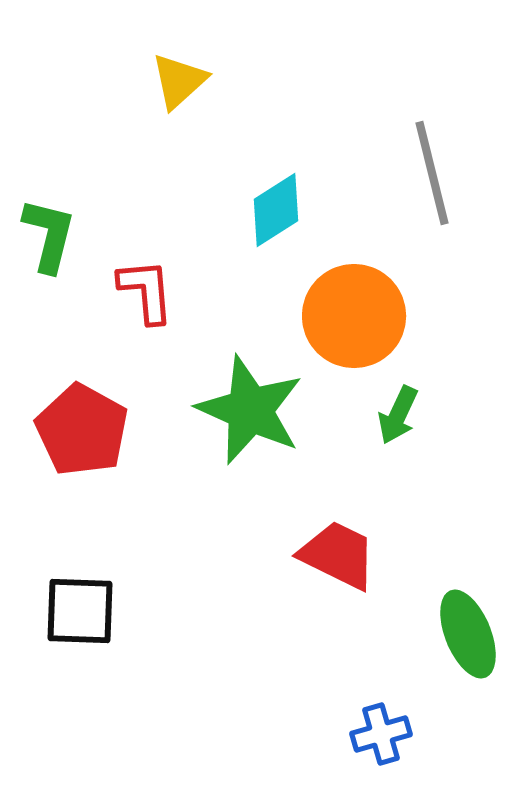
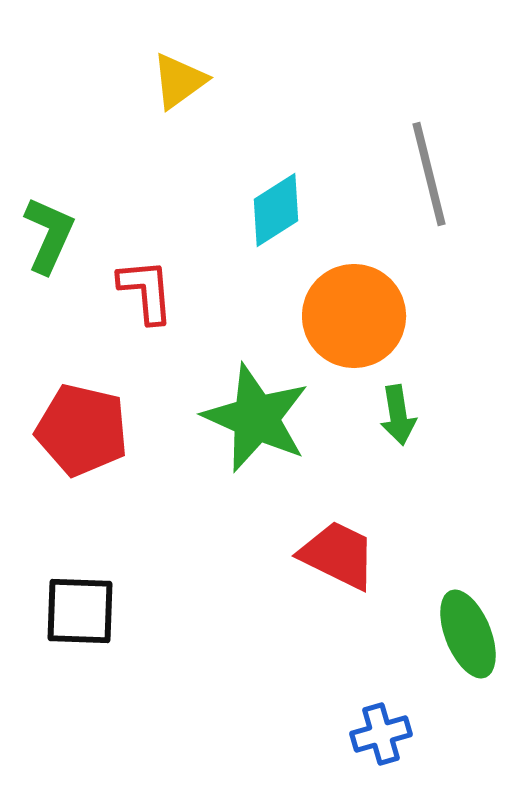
yellow triangle: rotated 6 degrees clockwise
gray line: moved 3 px left, 1 px down
green L-shape: rotated 10 degrees clockwise
green star: moved 6 px right, 8 px down
green arrow: rotated 34 degrees counterclockwise
red pentagon: rotated 16 degrees counterclockwise
